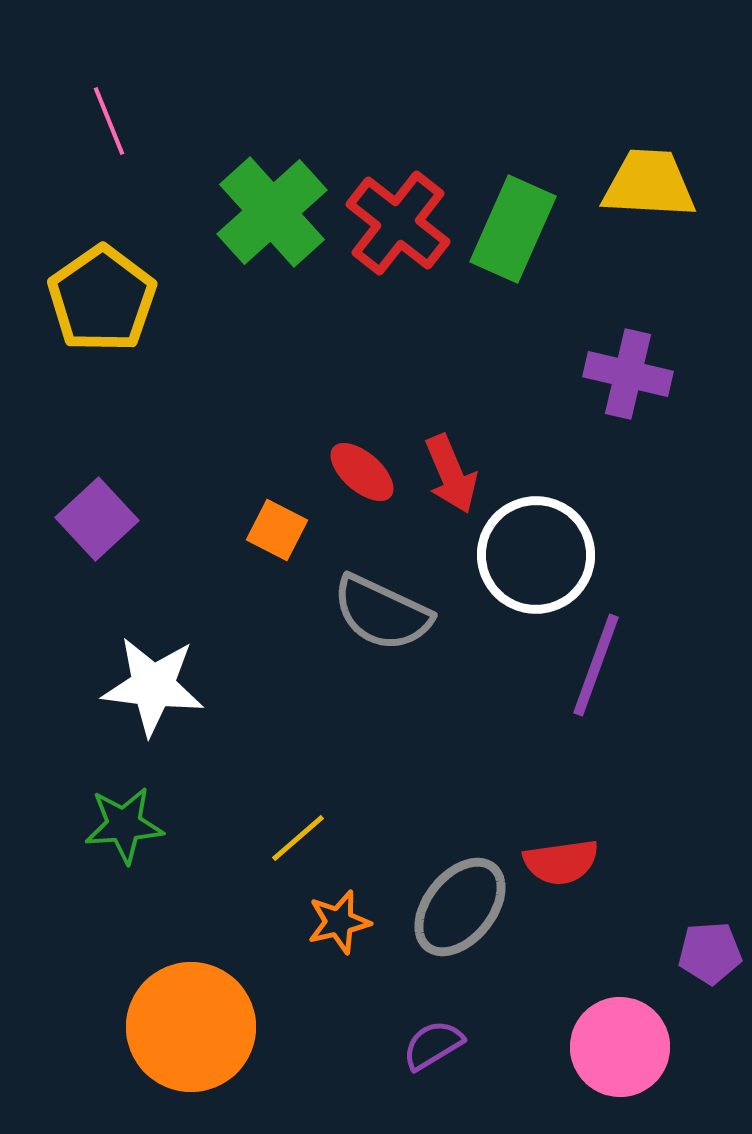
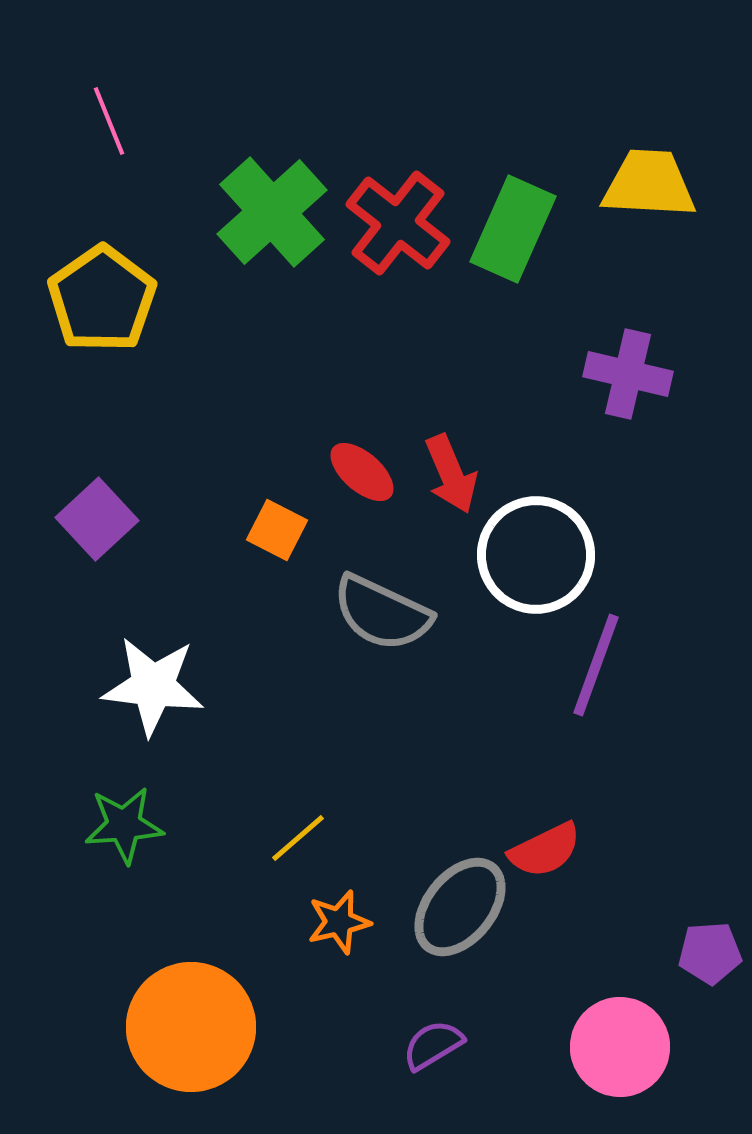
red semicircle: moved 16 px left, 12 px up; rotated 18 degrees counterclockwise
